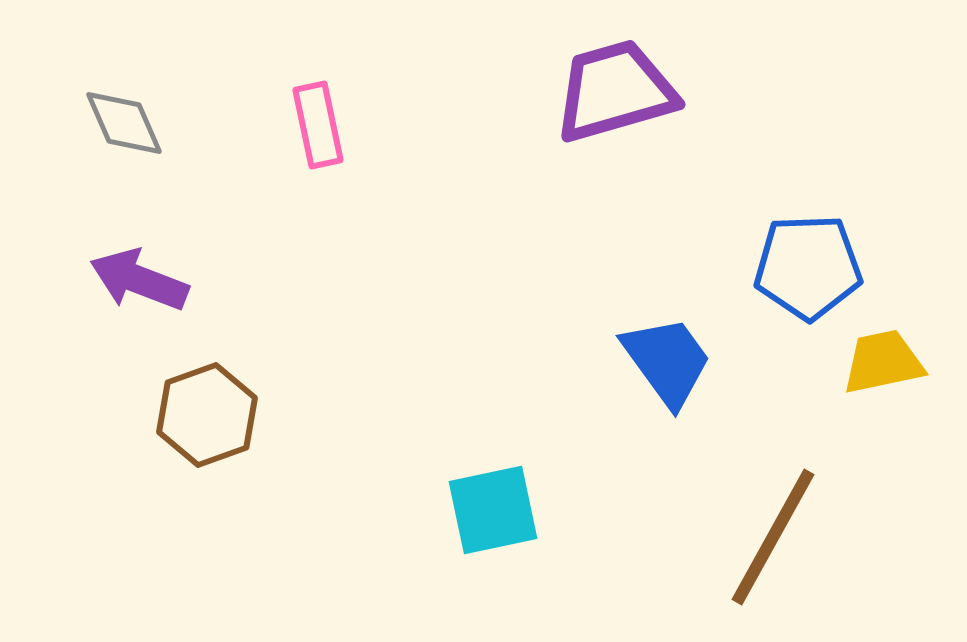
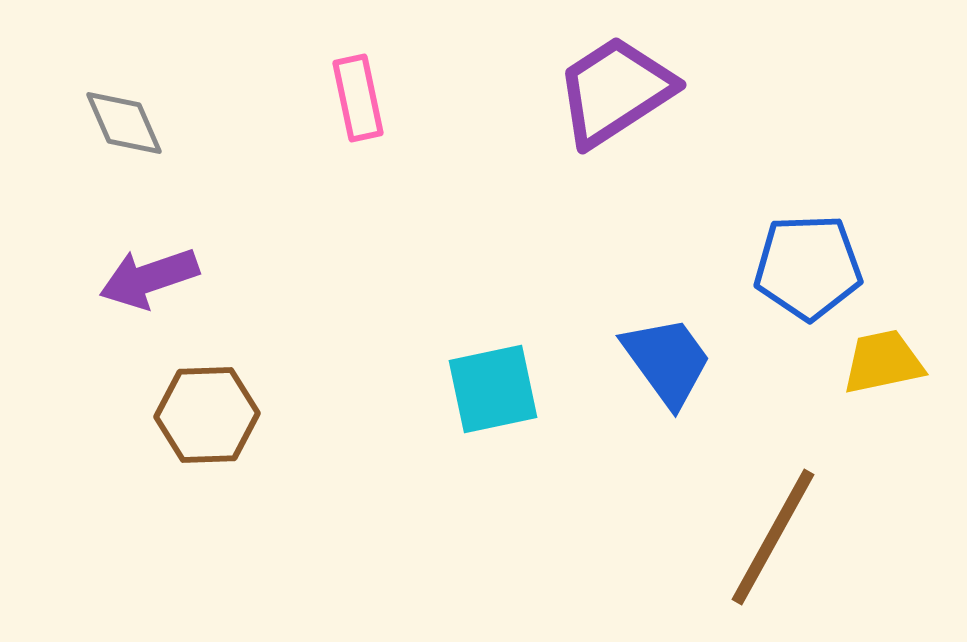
purple trapezoid: rotated 17 degrees counterclockwise
pink rectangle: moved 40 px right, 27 px up
purple arrow: moved 10 px right, 2 px up; rotated 40 degrees counterclockwise
brown hexagon: rotated 18 degrees clockwise
cyan square: moved 121 px up
